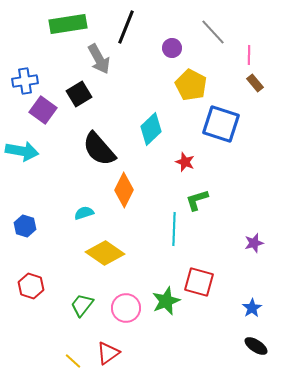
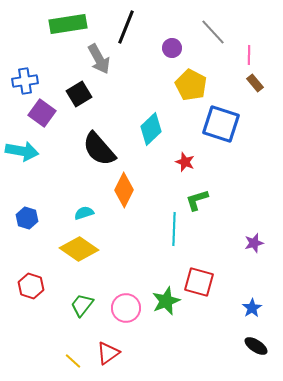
purple square: moved 1 px left, 3 px down
blue hexagon: moved 2 px right, 8 px up
yellow diamond: moved 26 px left, 4 px up
